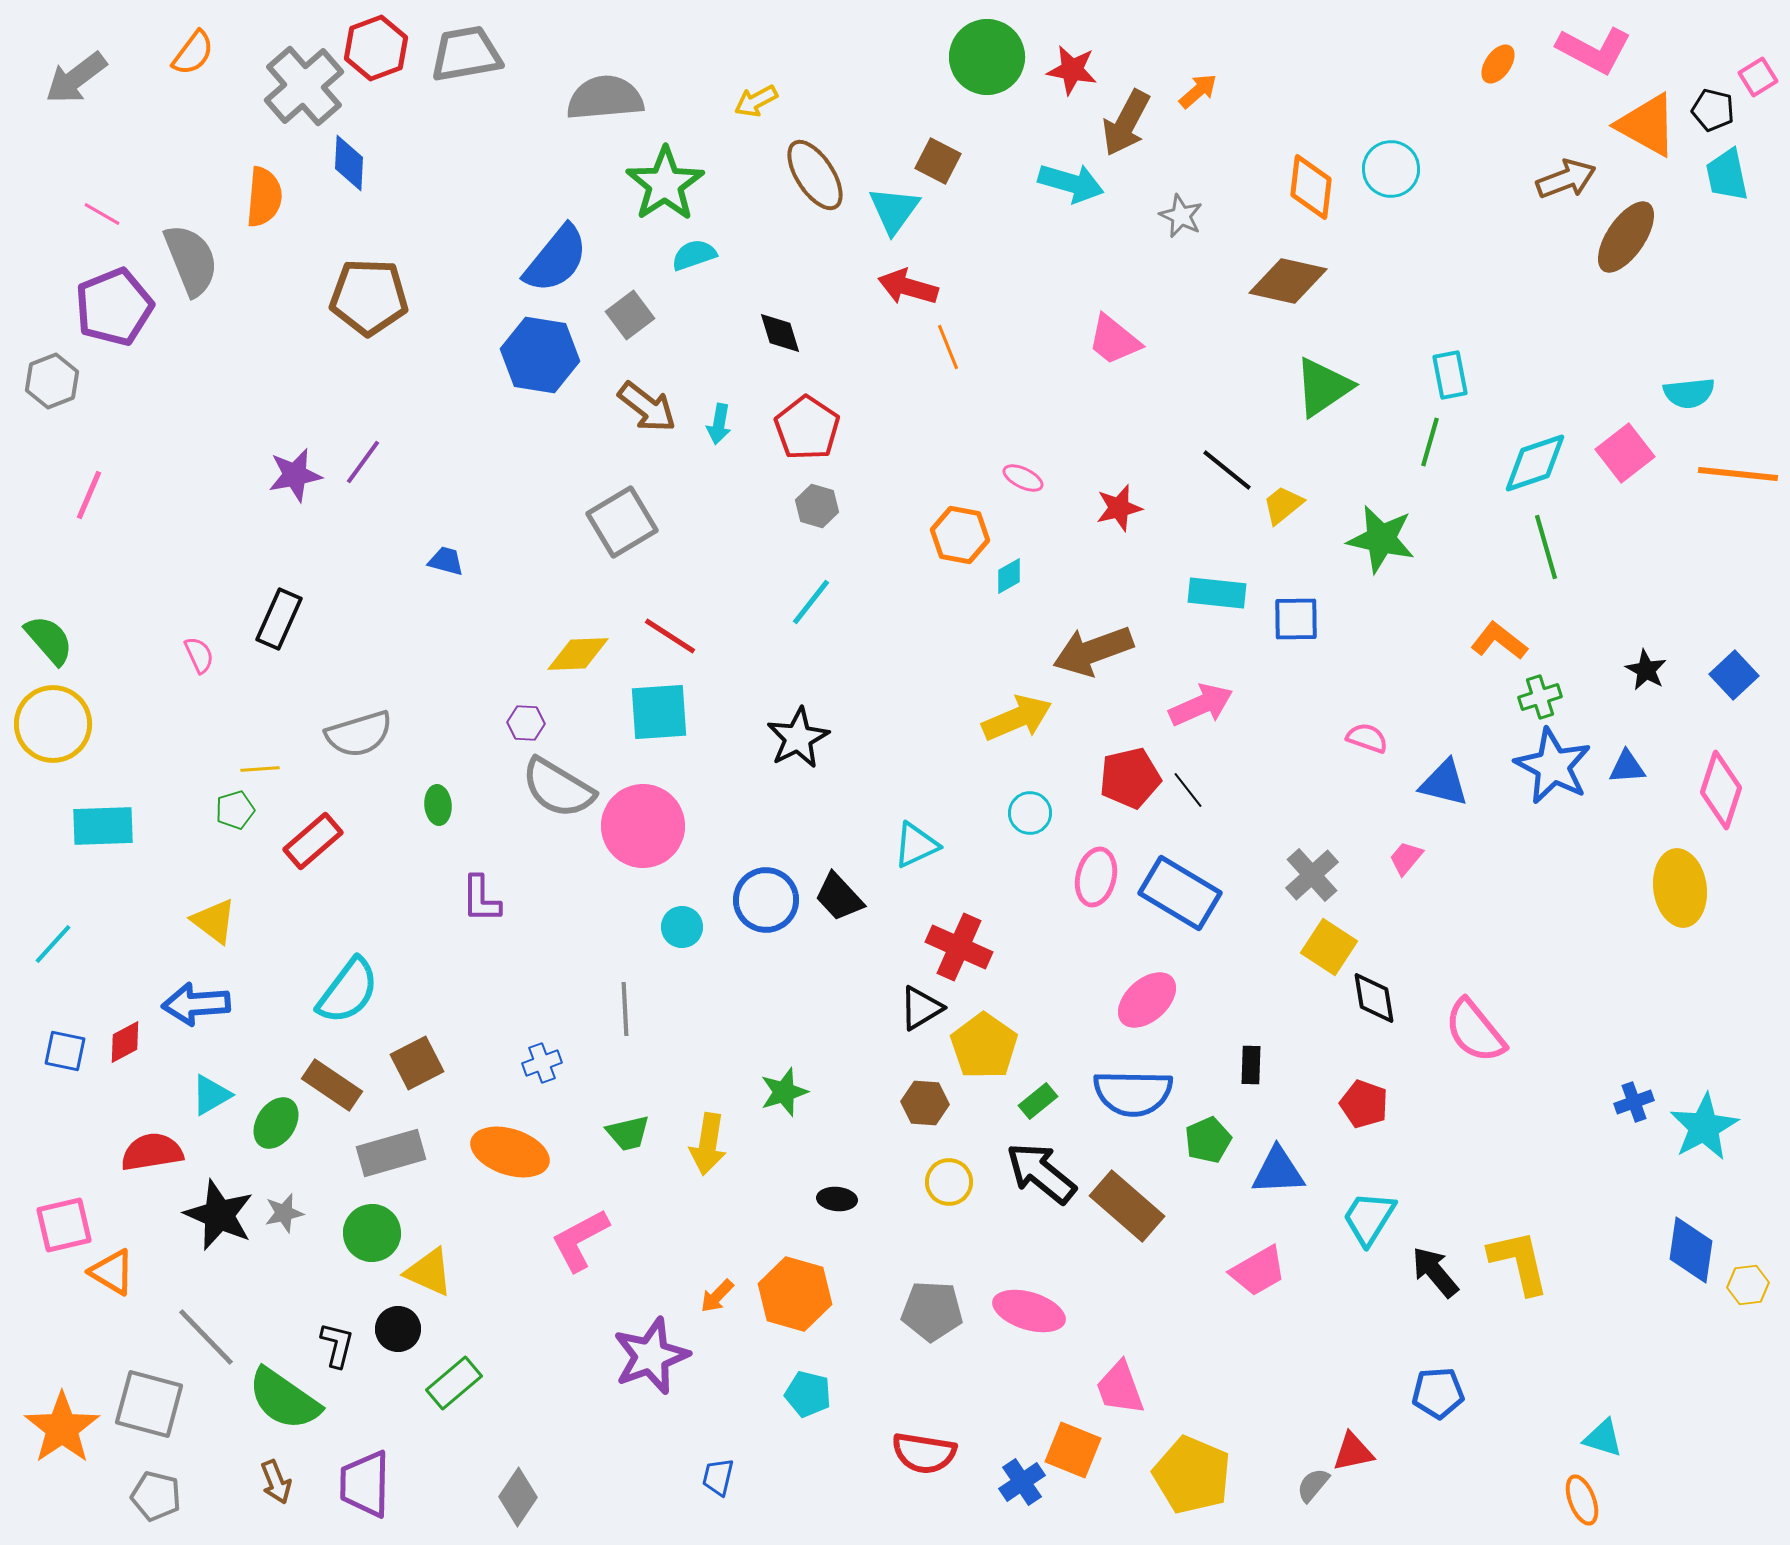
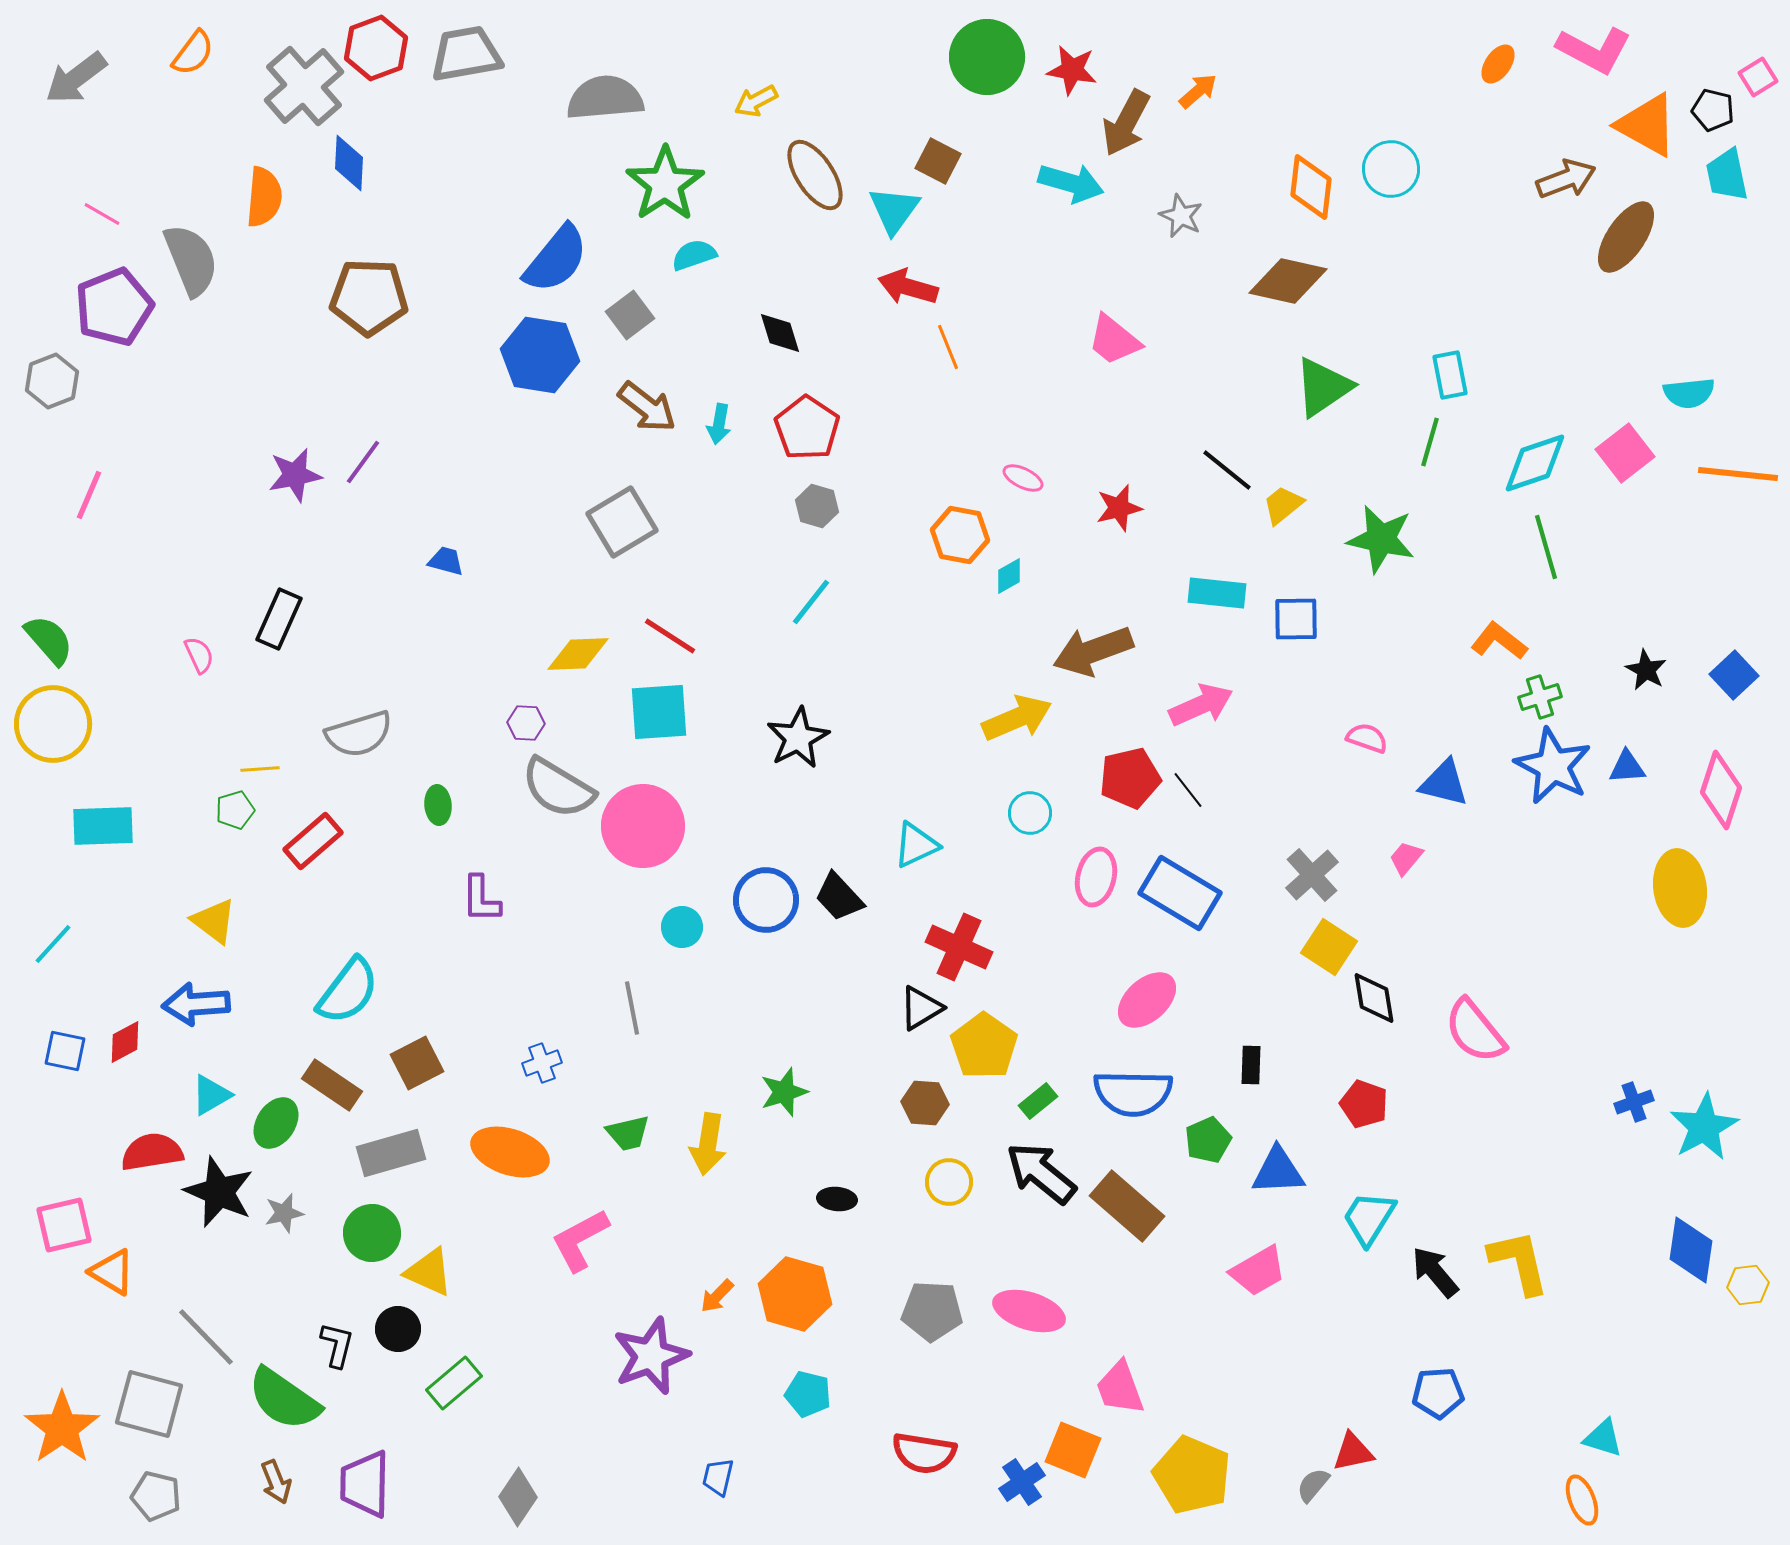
gray line at (625, 1009): moved 7 px right, 1 px up; rotated 8 degrees counterclockwise
black star at (219, 1215): moved 23 px up
